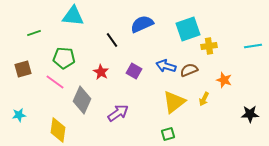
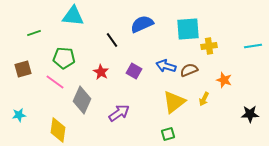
cyan square: rotated 15 degrees clockwise
purple arrow: moved 1 px right
